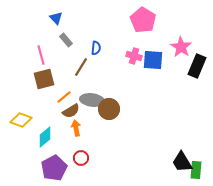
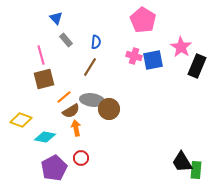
blue semicircle: moved 6 px up
blue square: rotated 15 degrees counterclockwise
brown line: moved 9 px right
cyan diamond: rotated 50 degrees clockwise
